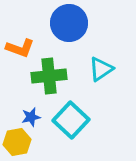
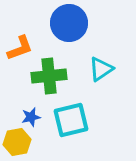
orange L-shape: rotated 40 degrees counterclockwise
cyan square: rotated 33 degrees clockwise
